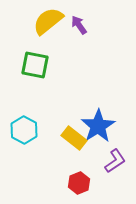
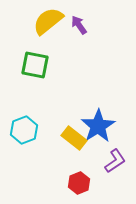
cyan hexagon: rotated 12 degrees clockwise
